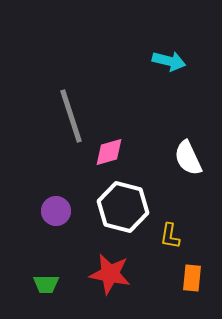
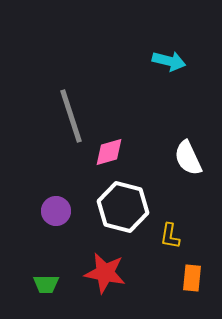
red star: moved 5 px left, 1 px up
